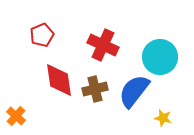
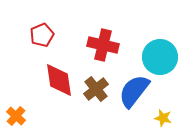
red cross: rotated 12 degrees counterclockwise
brown cross: moved 1 px right; rotated 25 degrees counterclockwise
